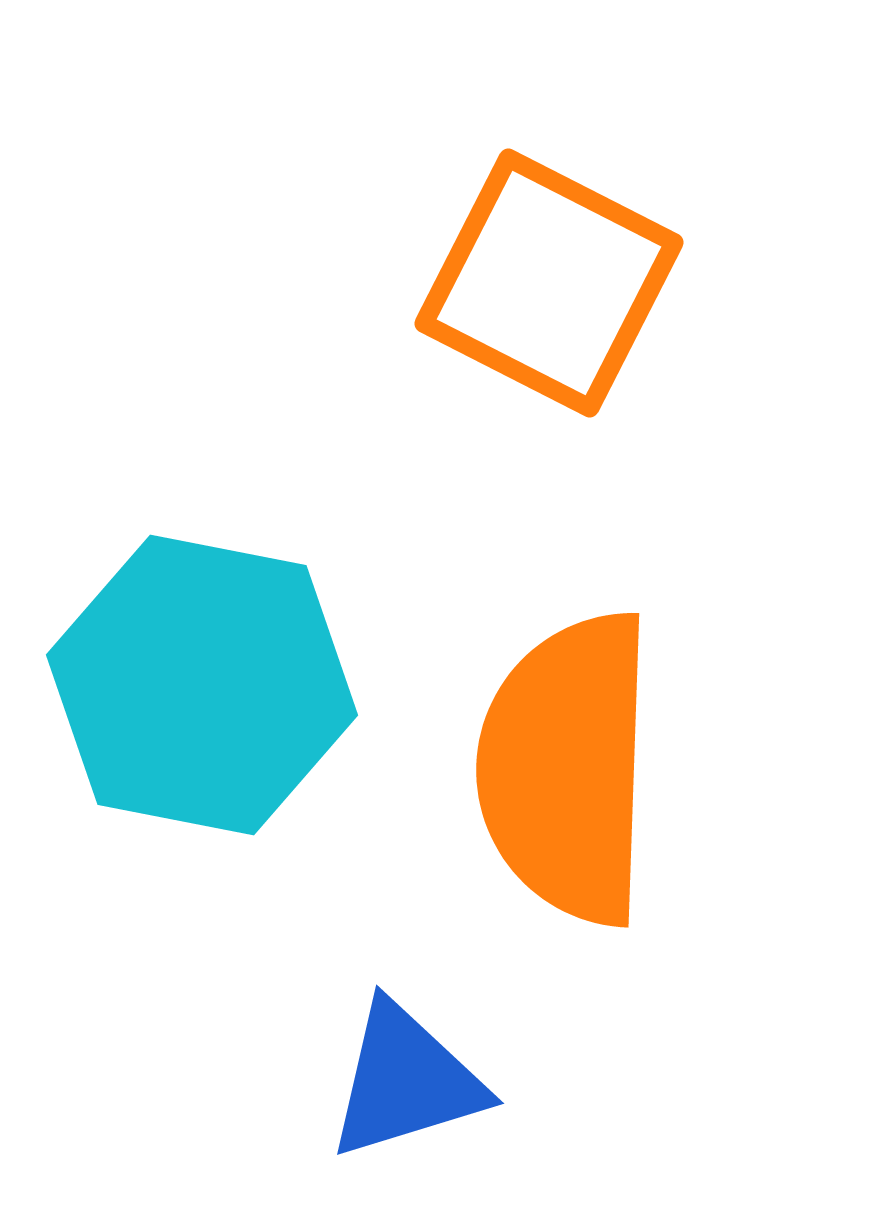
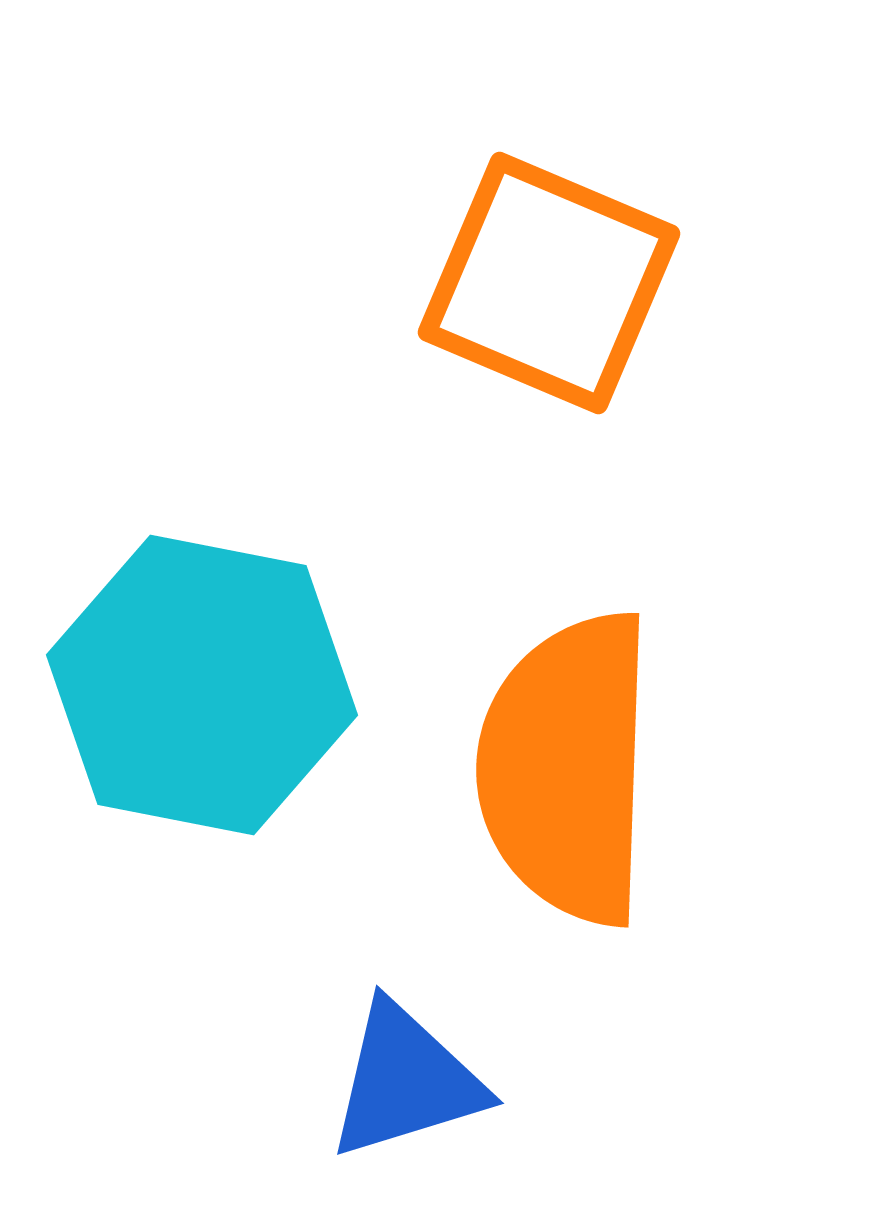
orange square: rotated 4 degrees counterclockwise
